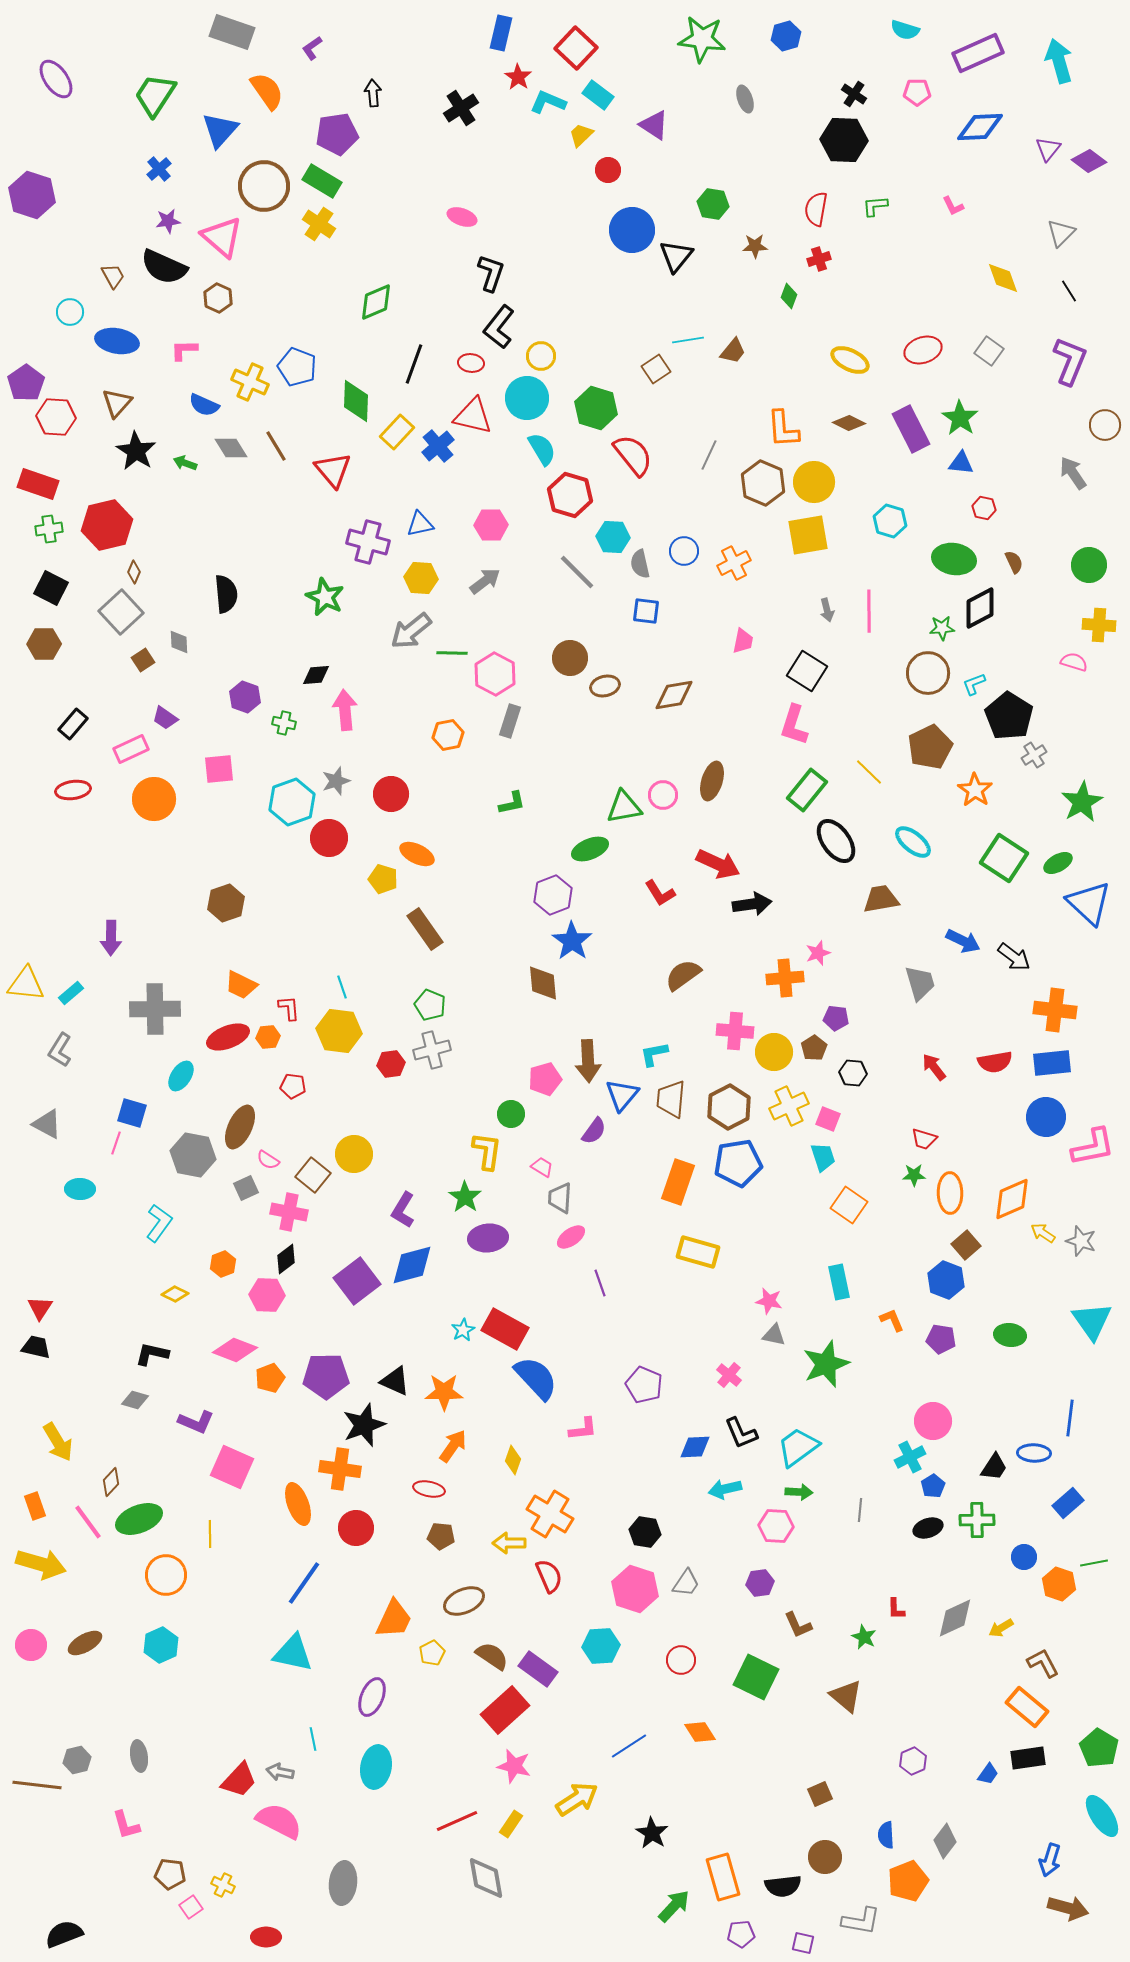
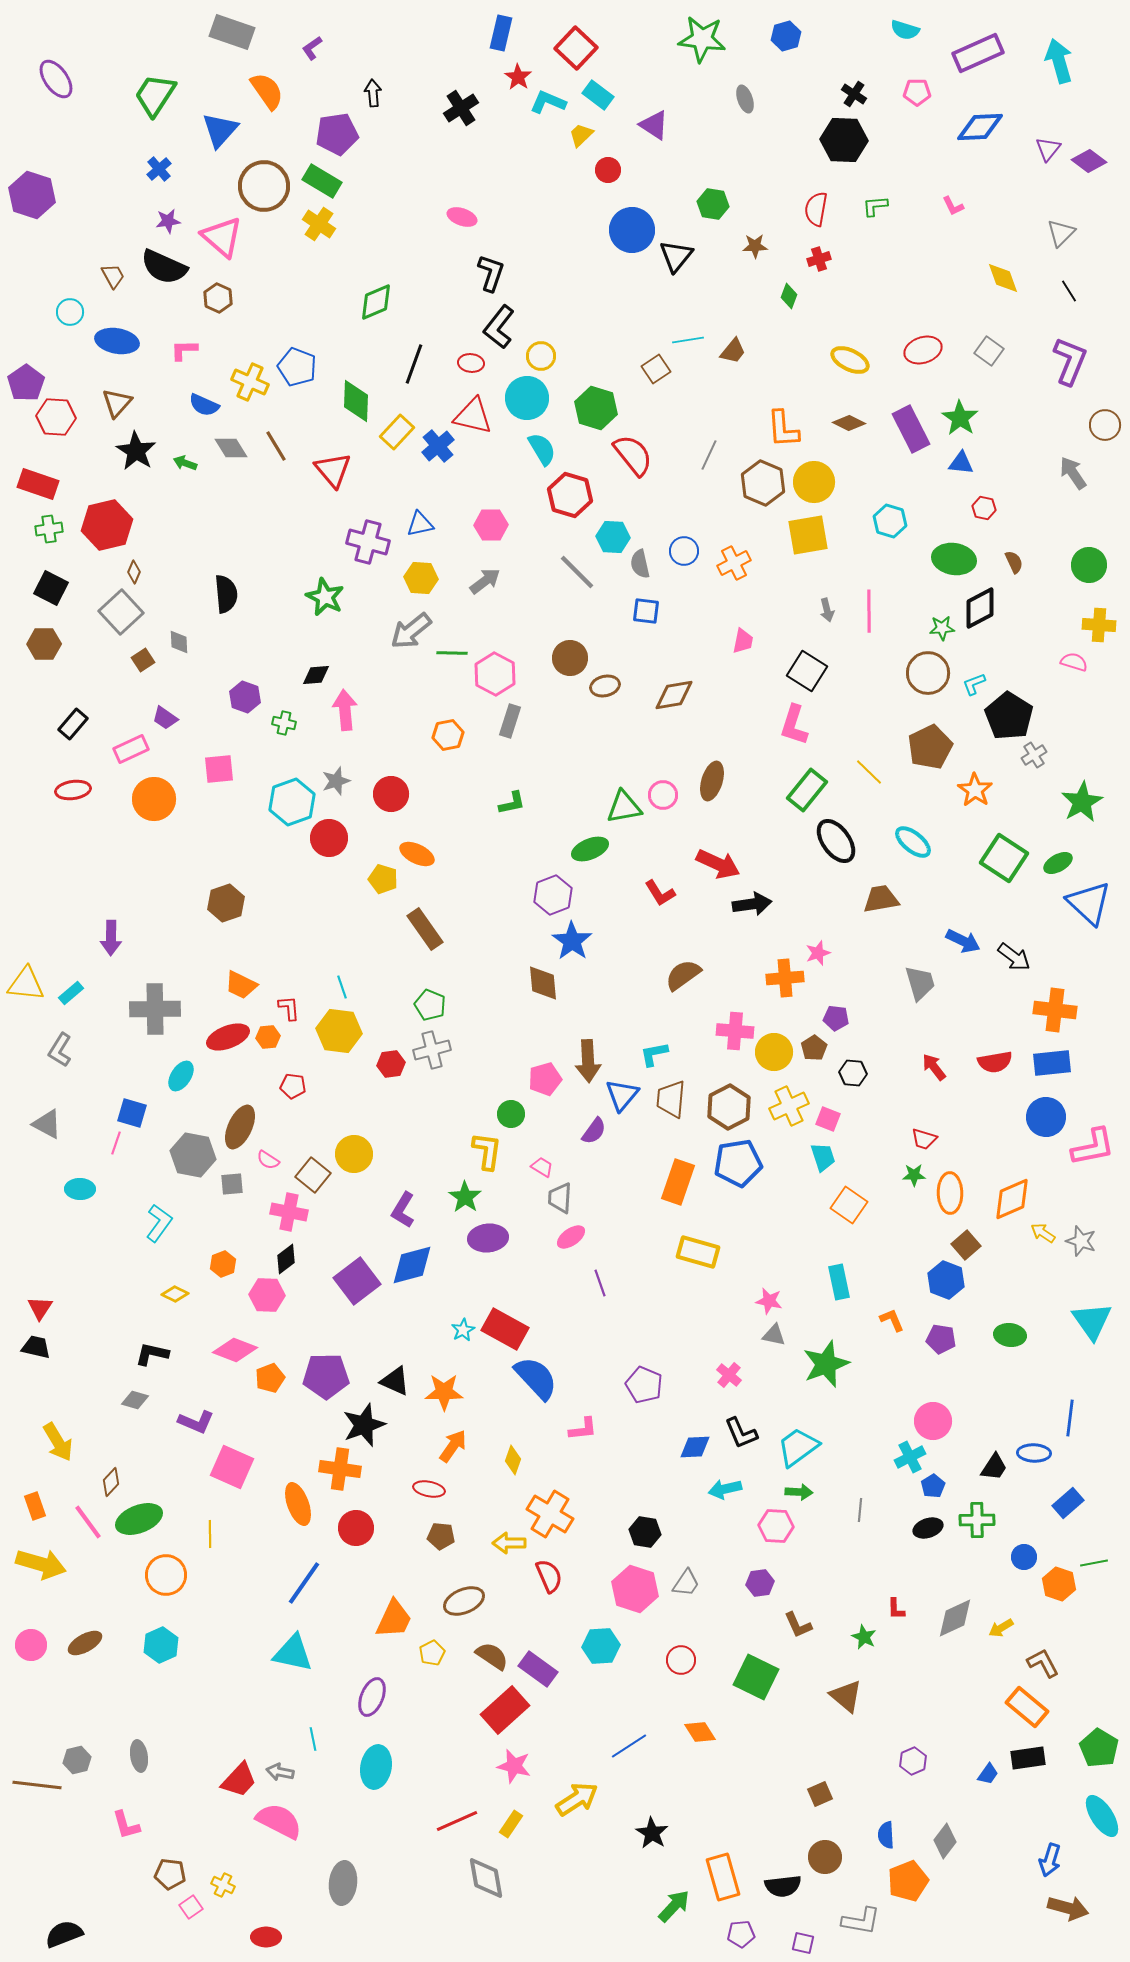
gray square at (246, 1188): moved 14 px left, 4 px up; rotated 20 degrees clockwise
